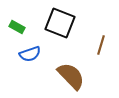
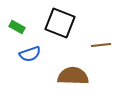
brown line: rotated 66 degrees clockwise
brown semicircle: moved 2 px right; rotated 44 degrees counterclockwise
